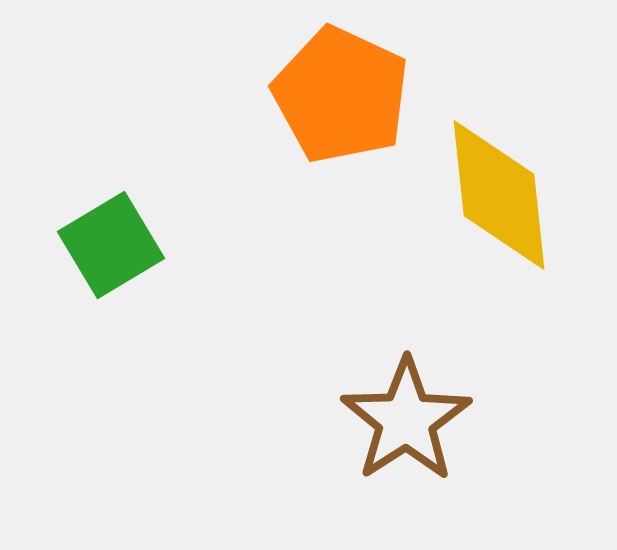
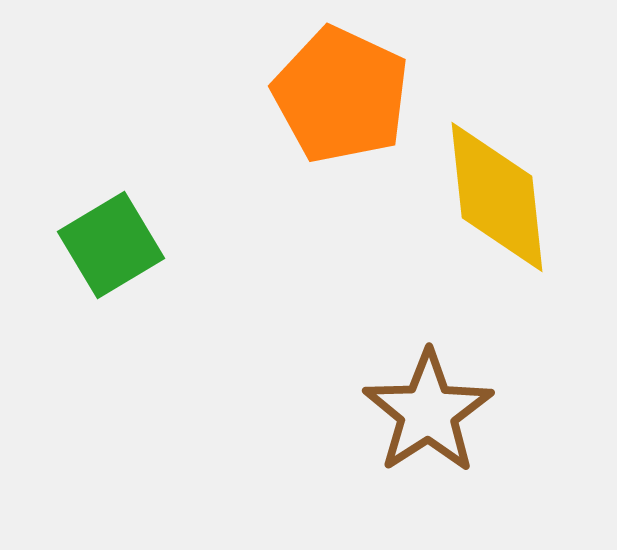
yellow diamond: moved 2 px left, 2 px down
brown star: moved 22 px right, 8 px up
